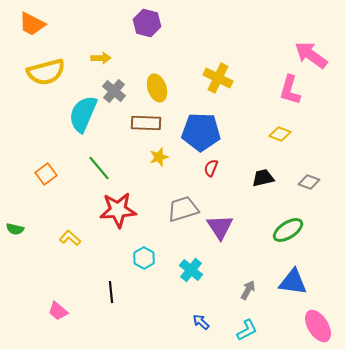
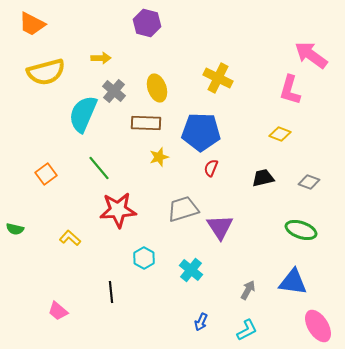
green ellipse: moved 13 px right; rotated 52 degrees clockwise
blue arrow: rotated 108 degrees counterclockwise
